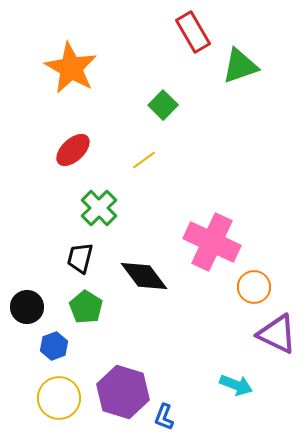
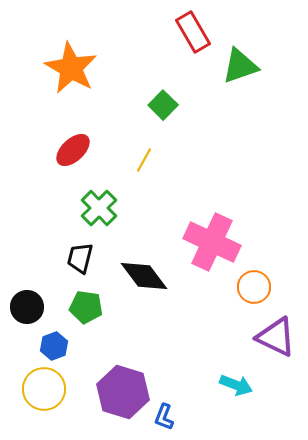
yellow line: rotated 25 degrees counterclockwise
green pentagon: rotated 24 degrees counterclockwise
purple triangle: moved 1 px left, 3 px down
yellow circle: moved 15 px left, 9 px up
